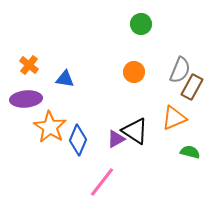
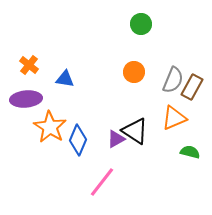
gray semicircle: moved 7 px left, 10 px down
